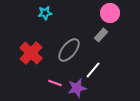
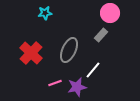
gray ellipse: rotated 15 degrees counterclockwise
pink line: rotated 40 degrees counterclockwise
purple star: moved 1 px up
